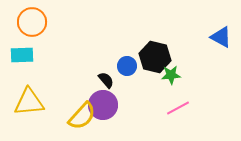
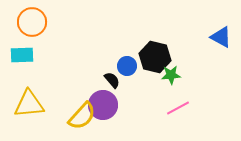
black semicircle: moved 6 px right
yellow triangle: moved 2 px down
